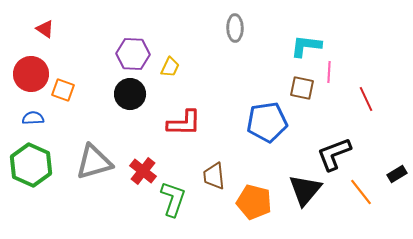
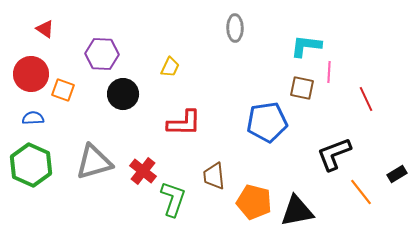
purple hexagon: moved 31 px left
black circle: moved 7 px left
black triangle: moved 8 px left, 21 px down; rotated 39 degrees clockwise
